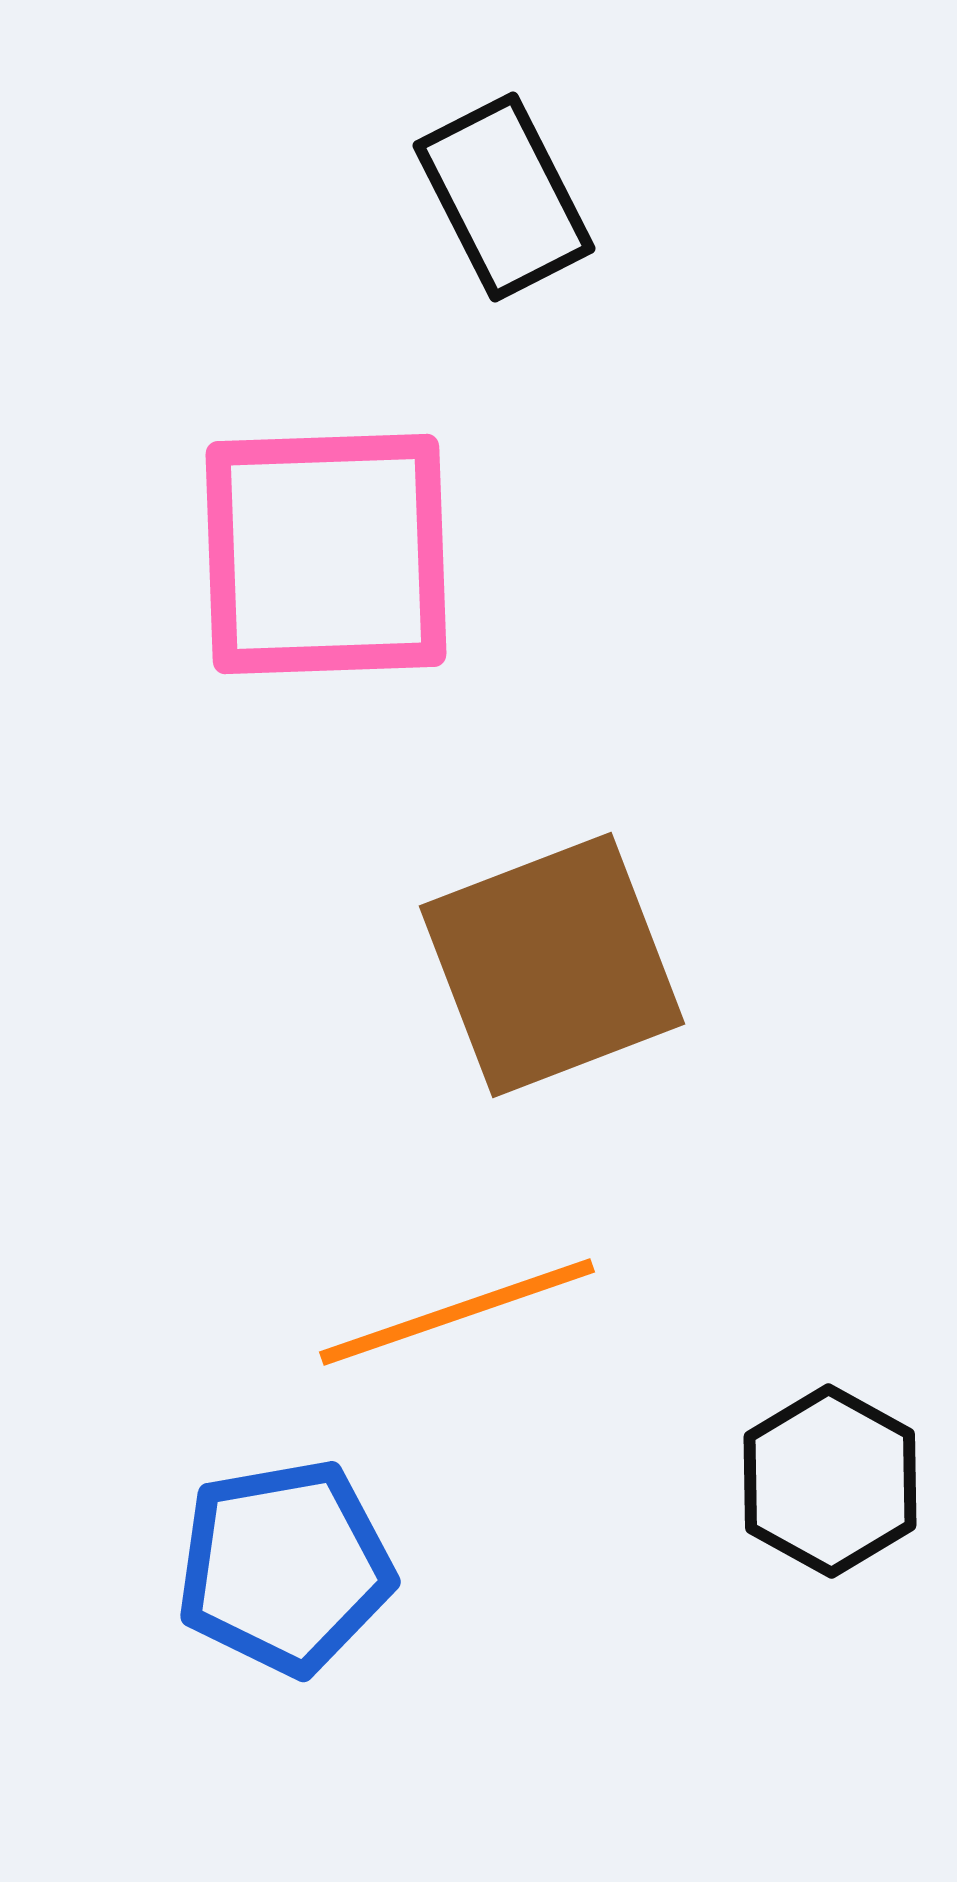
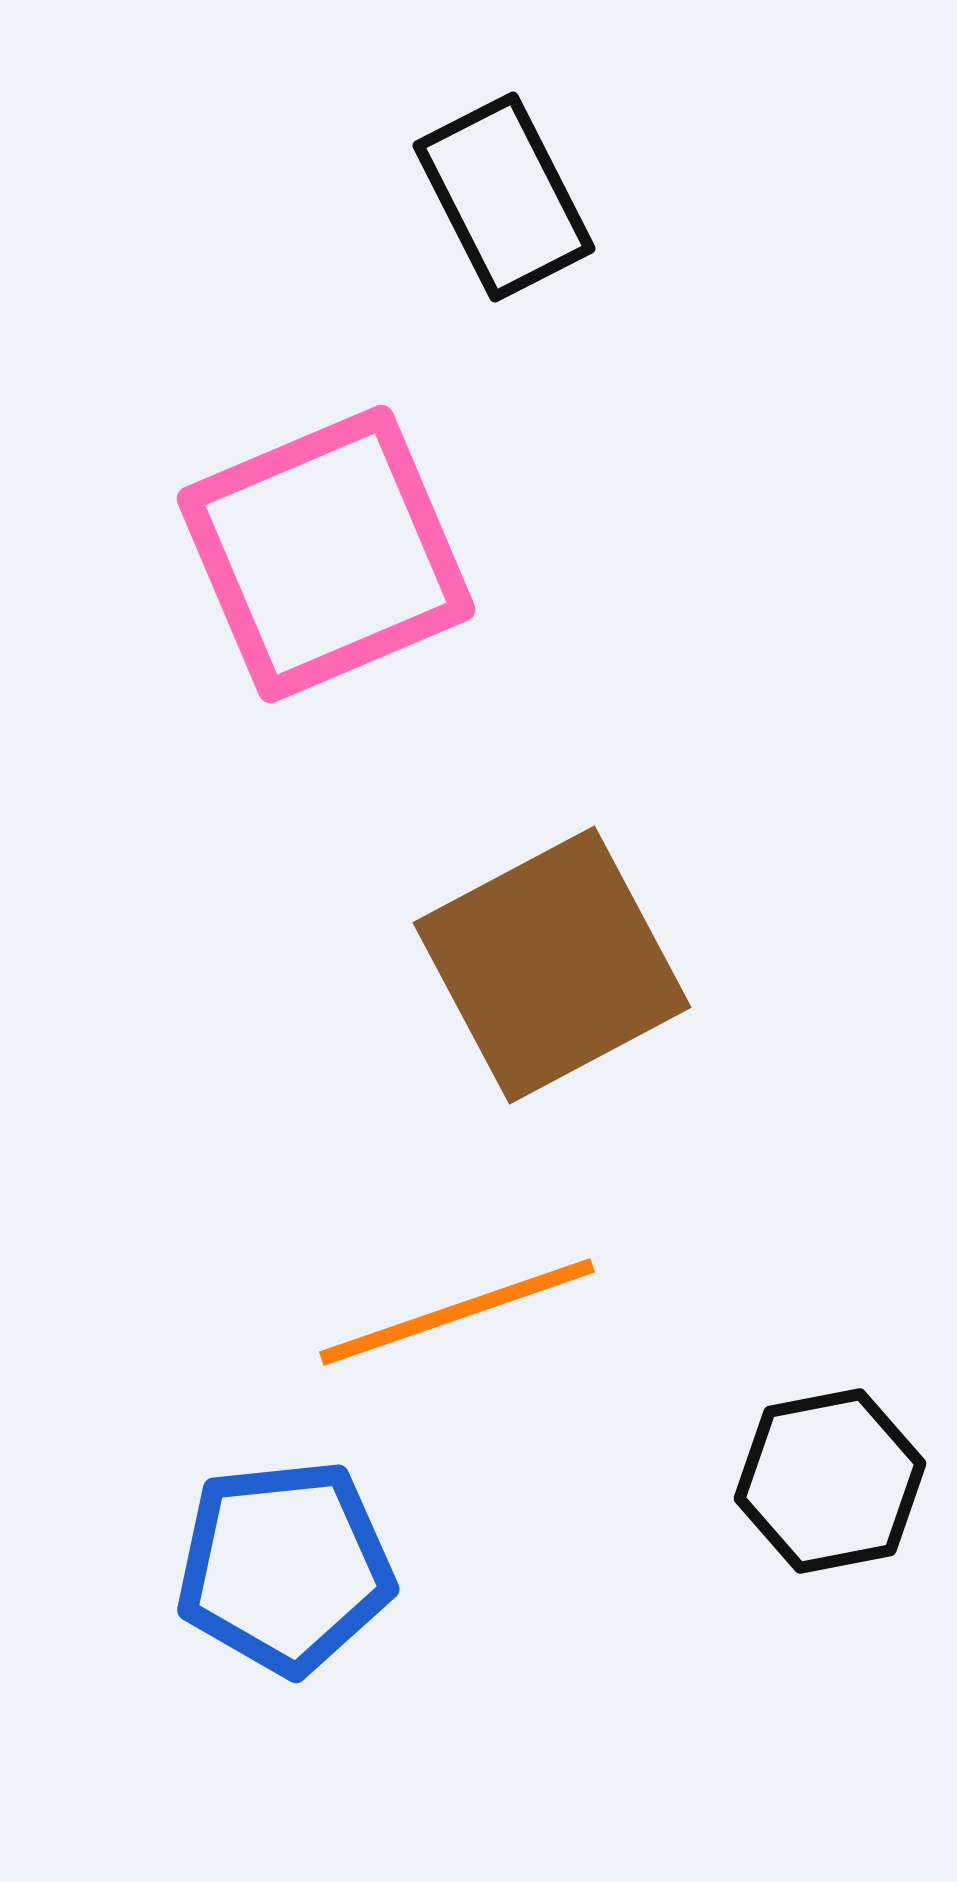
pink square: rotated 21 degrees counterclockwise
brown square: rotated 7 degrees counterclockwise
black hexagon: rotated 20 degrees clockwise
blue pentagon: rotated 4 degrees clockwise
